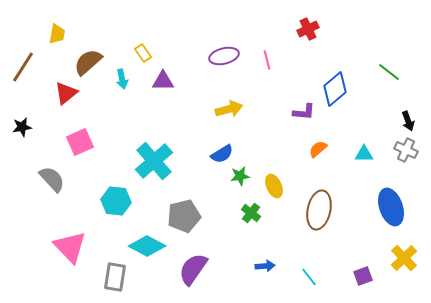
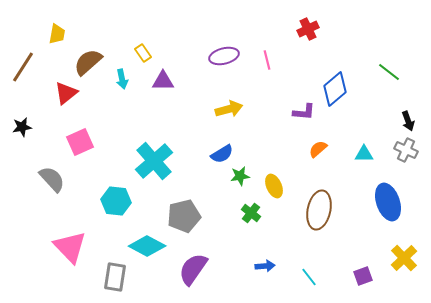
blue ellipse: moved 3 px left, 5 px up
